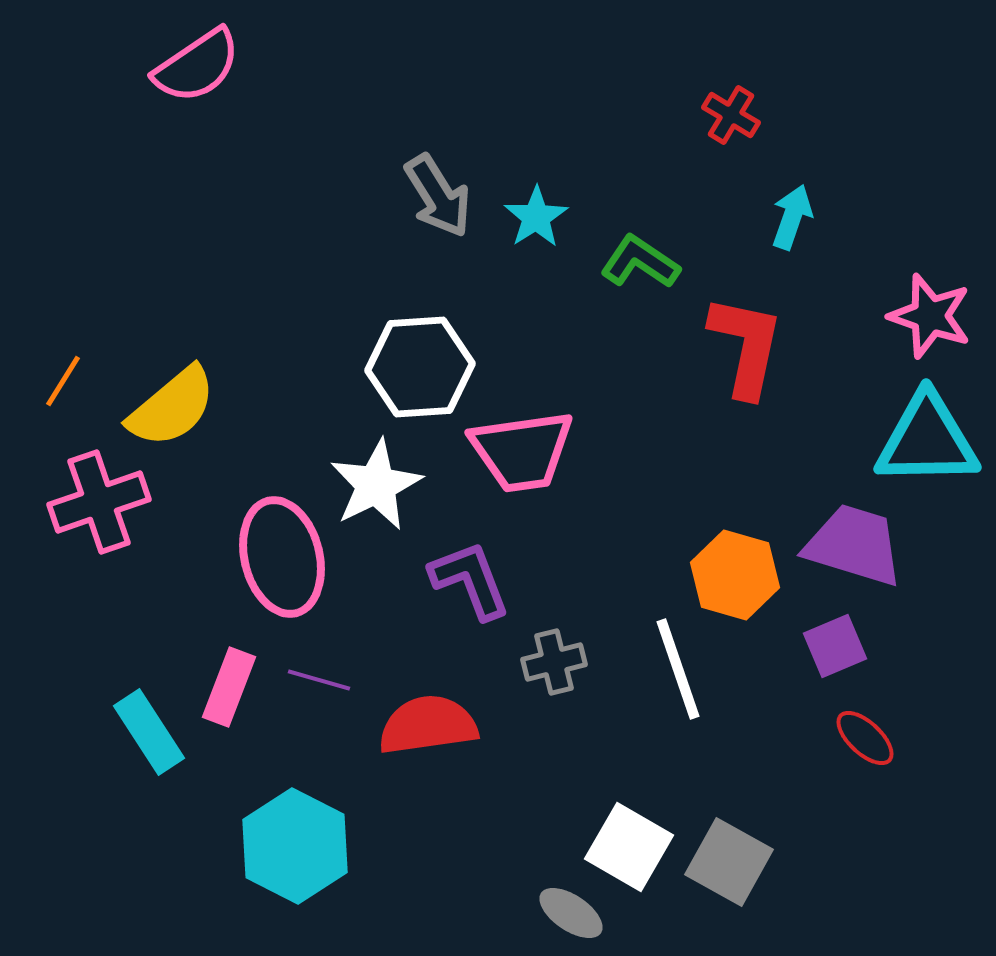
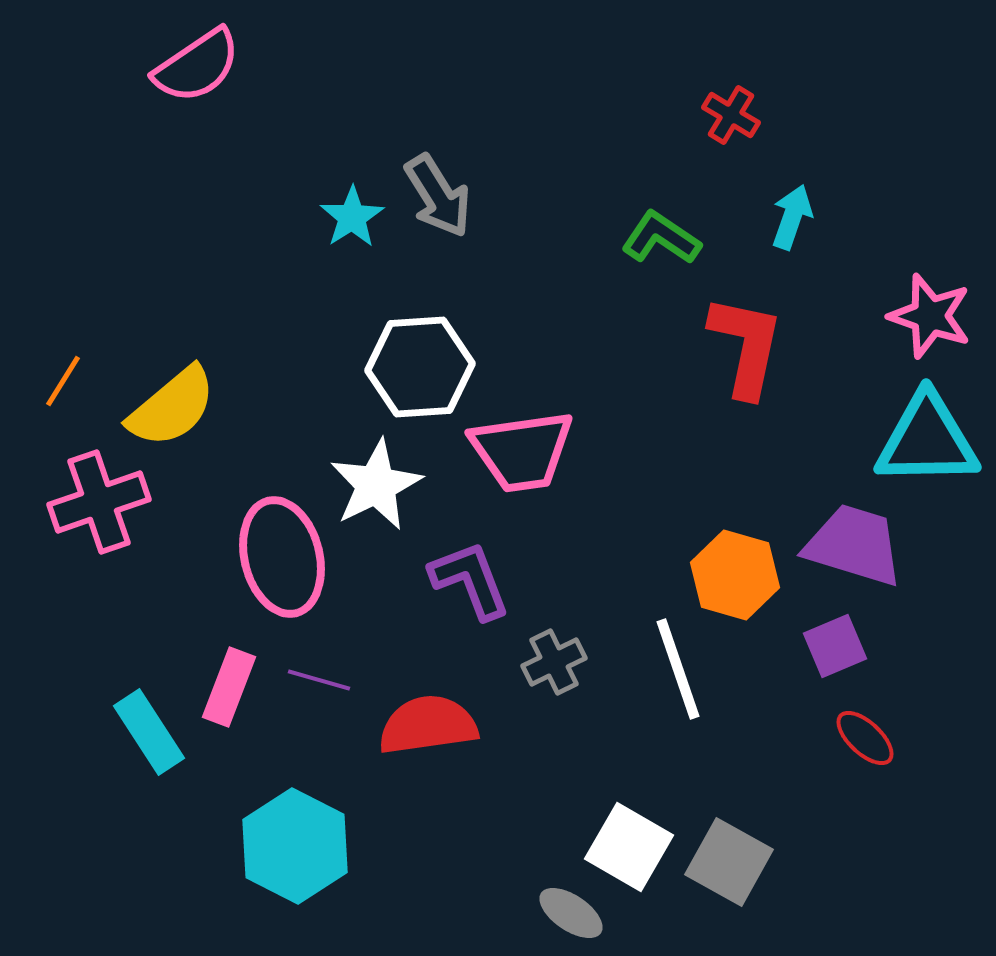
cyan star: moved 184 px left
green L-shape: moved 21 px right, 24 px up
gray cross: rotated 12 degrees counterclockwise
